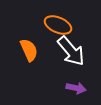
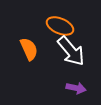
orange ellipse: moved 2 px right, 1 px down
orange semicircle: moved 1 px up
